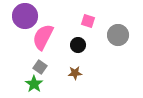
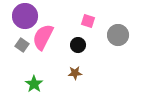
gray square: moved 18 px left, 22 px up
